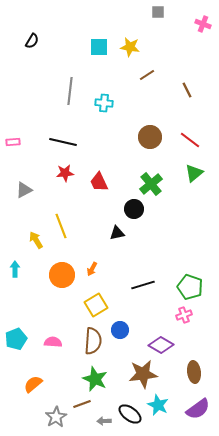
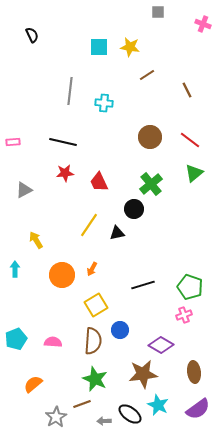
black semicircle at (32, 41): moved 6 px up; rotated 56 degrees counterclockwise
yellow line at (61, 226): moved 28 px right, 1 px up; rotated 55 degrees clockwise
